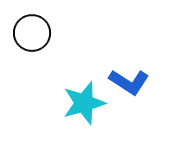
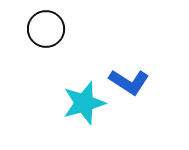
black circle: moved 14 px right, 4 px up
